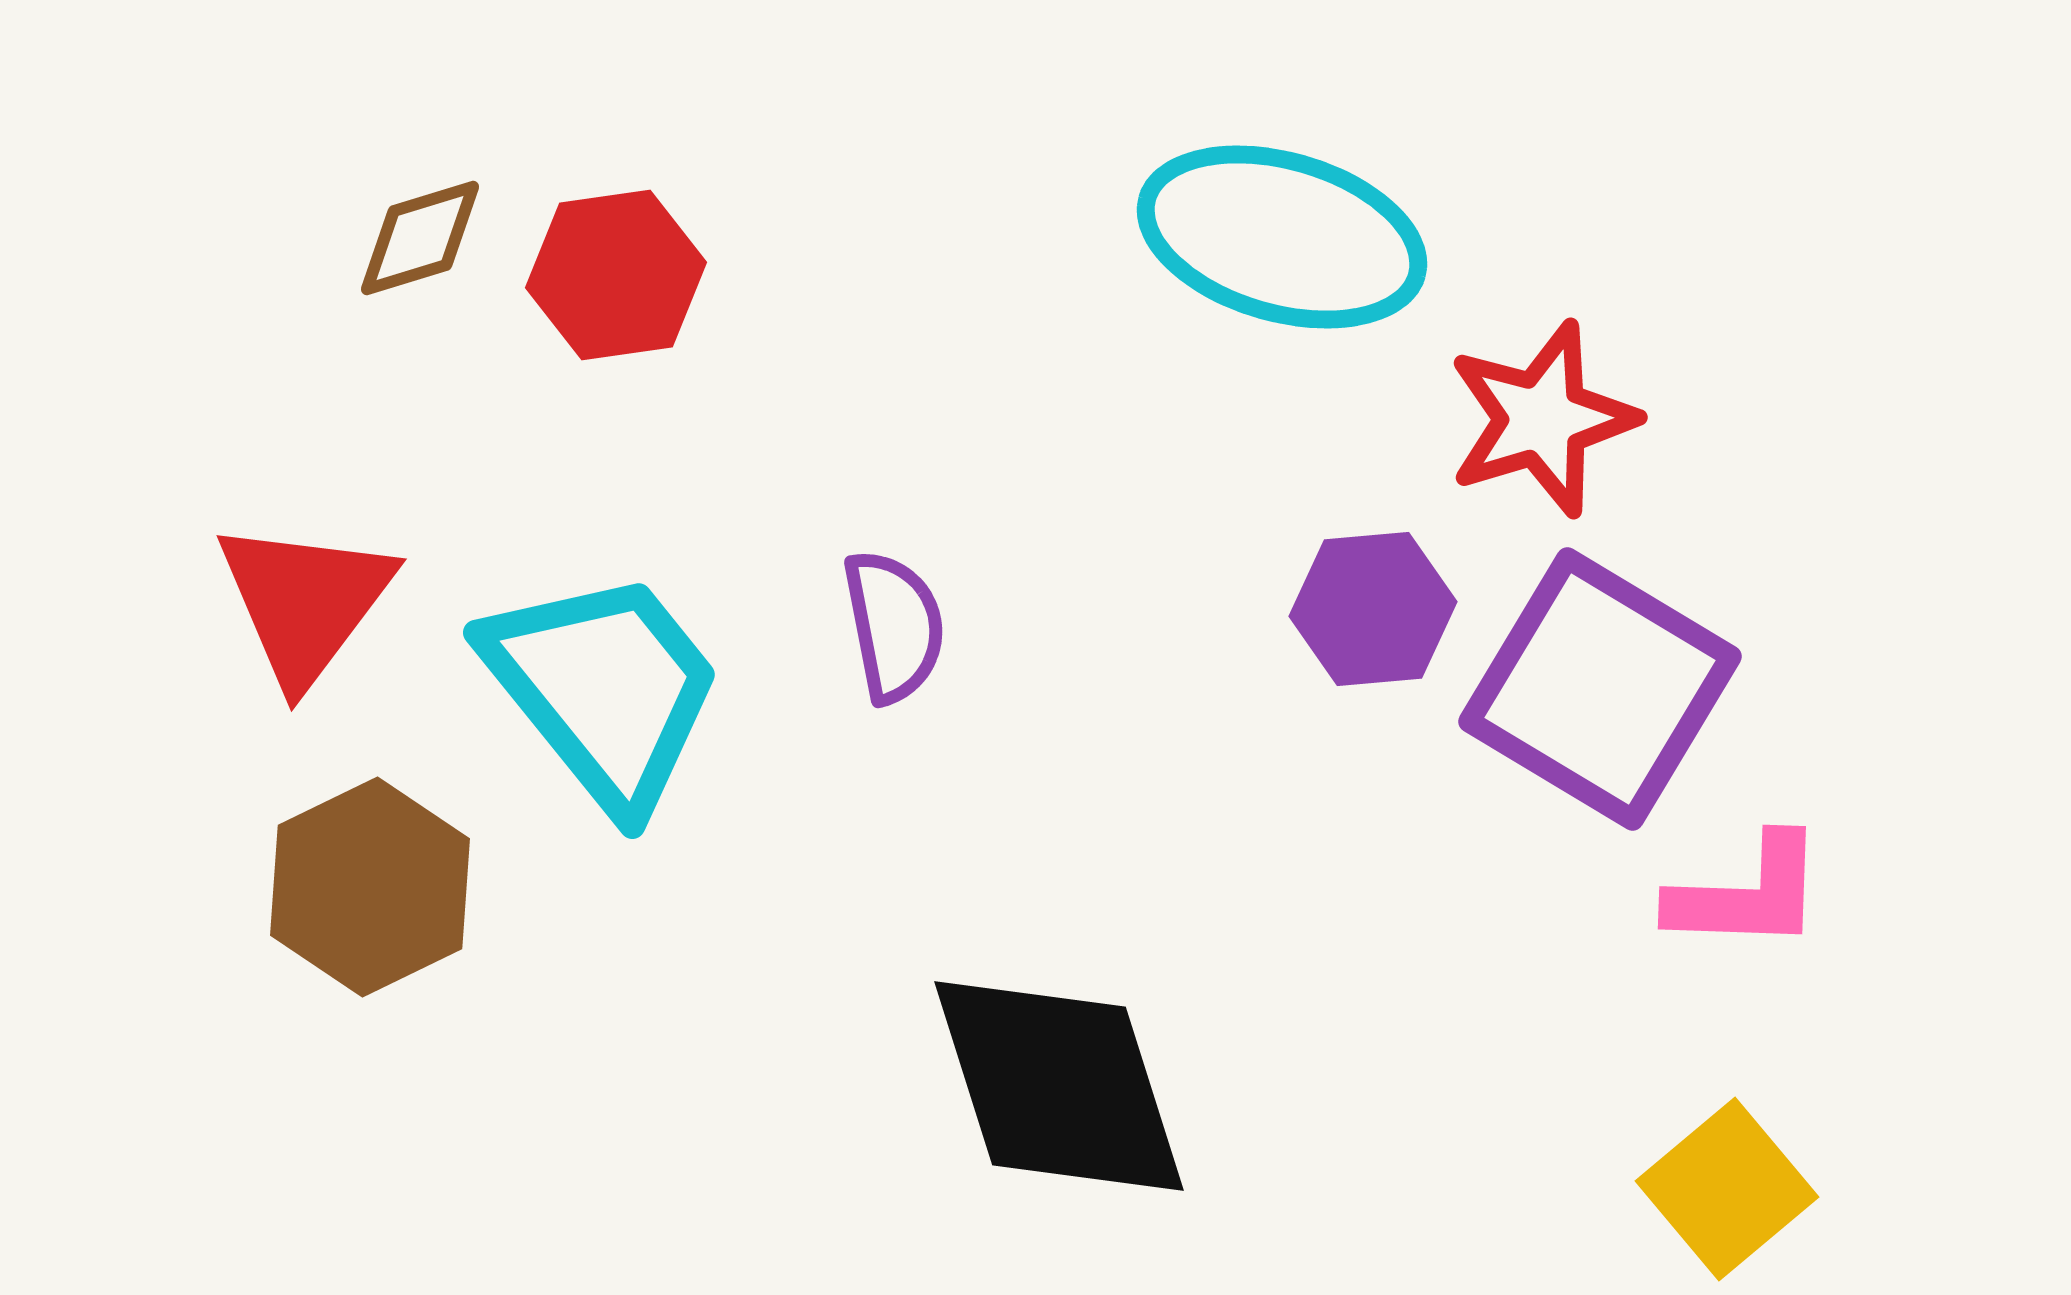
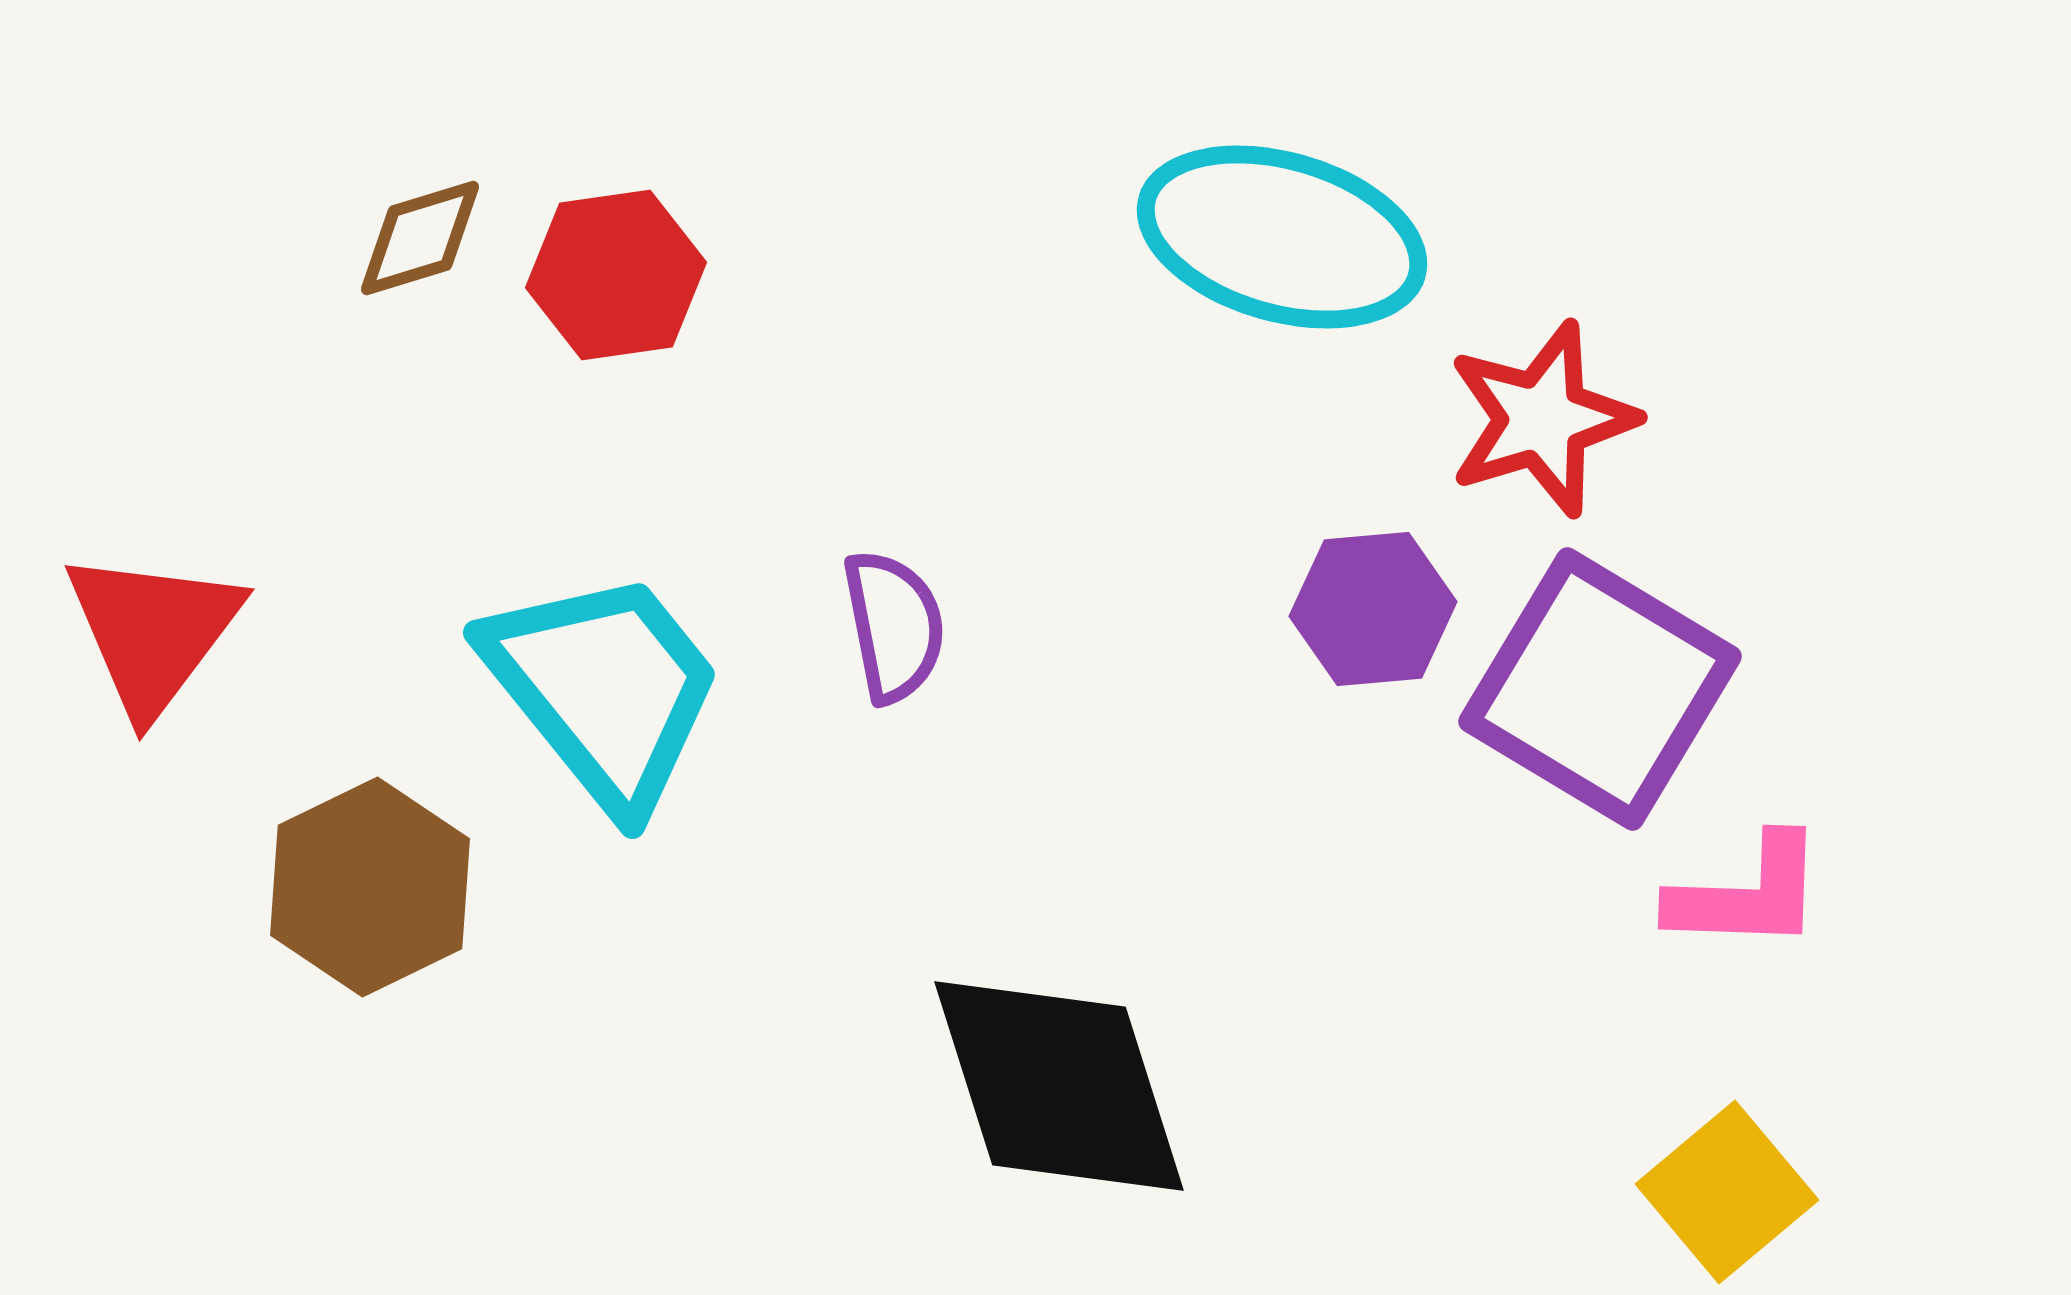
red triangle: moved 152 px left, 30 px down
yellow square: moved 3 px down
